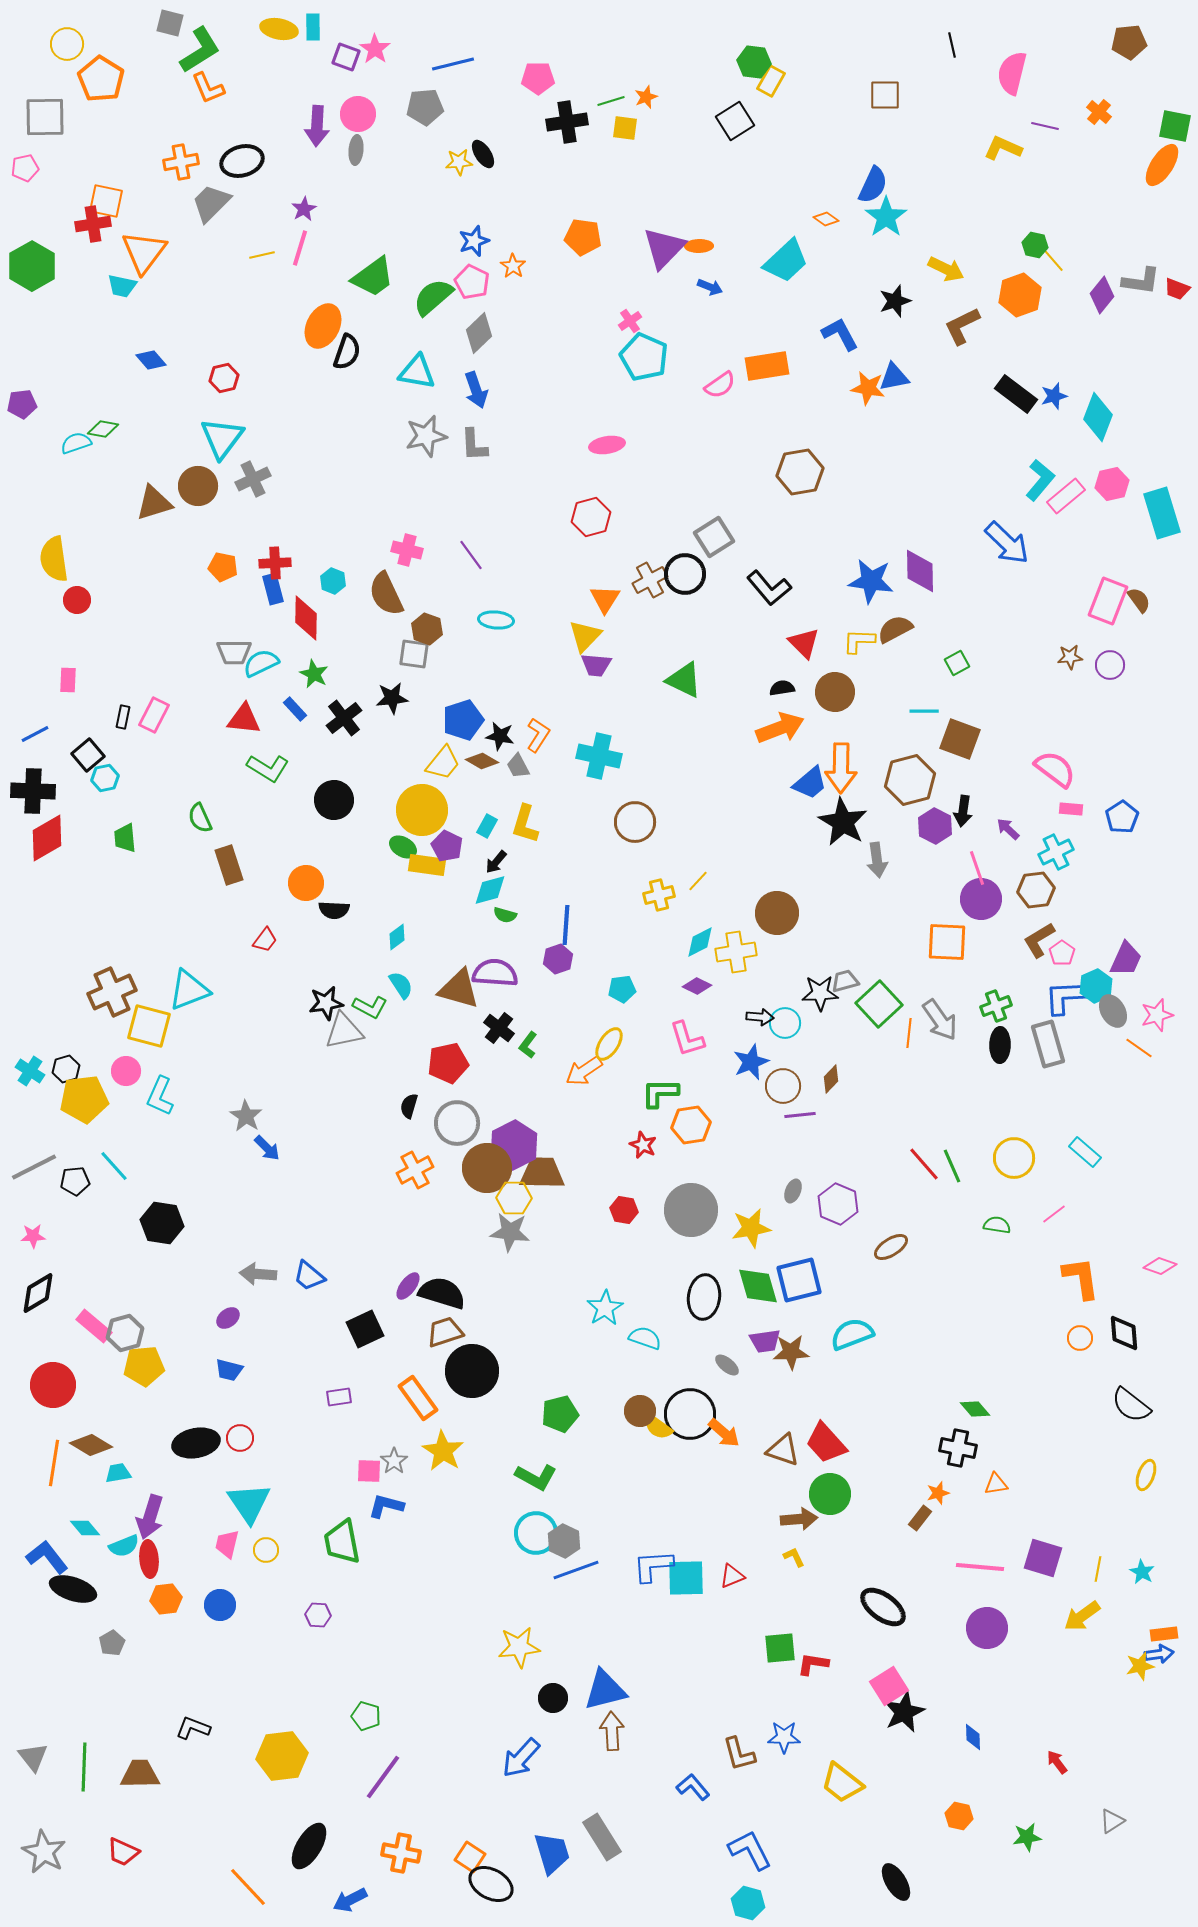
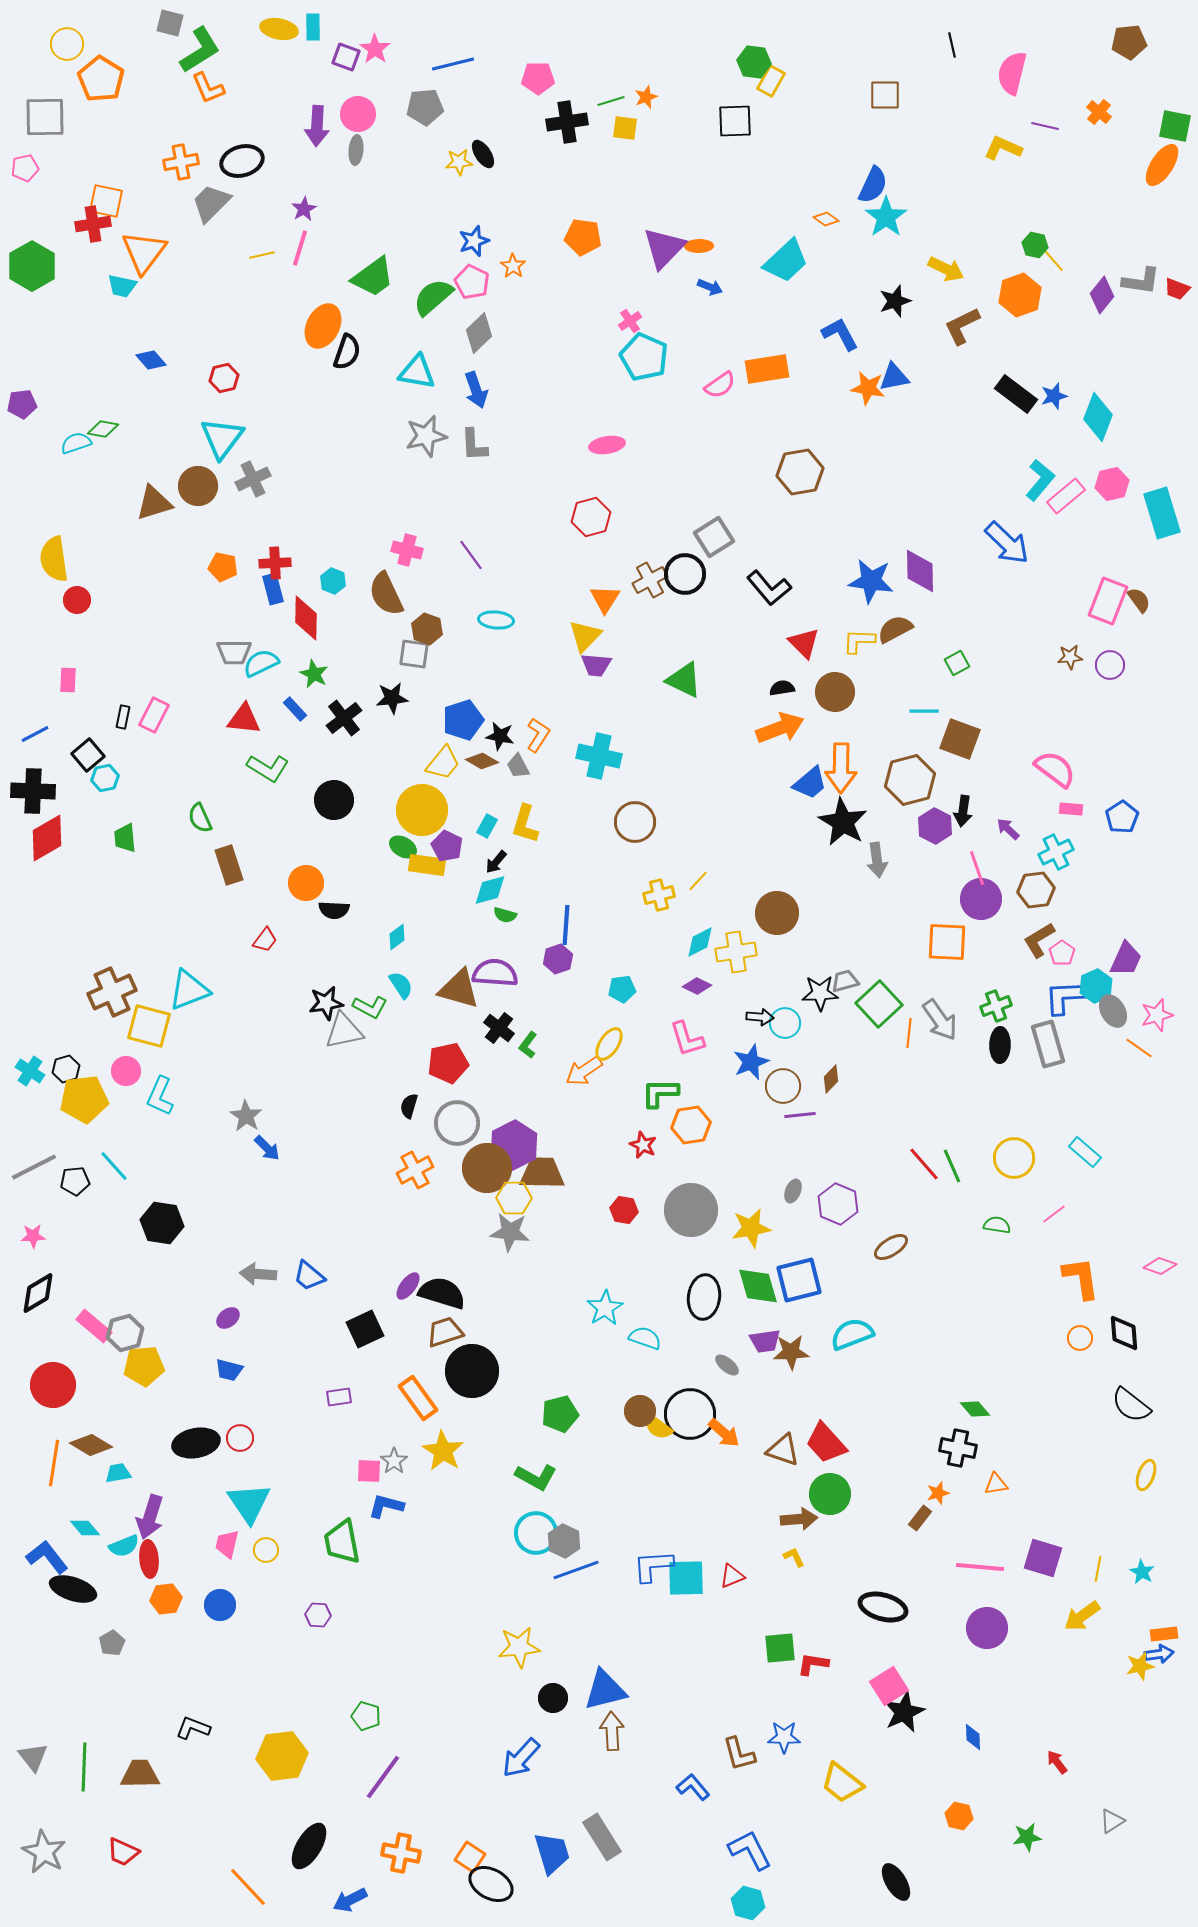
black square at (735, 121): rotated 30 degrees clockwise
orange rectangle at (767, 366): moved 3 px down
black ellipse at (883, 1607): rotated 21 degrees counterclockwise
